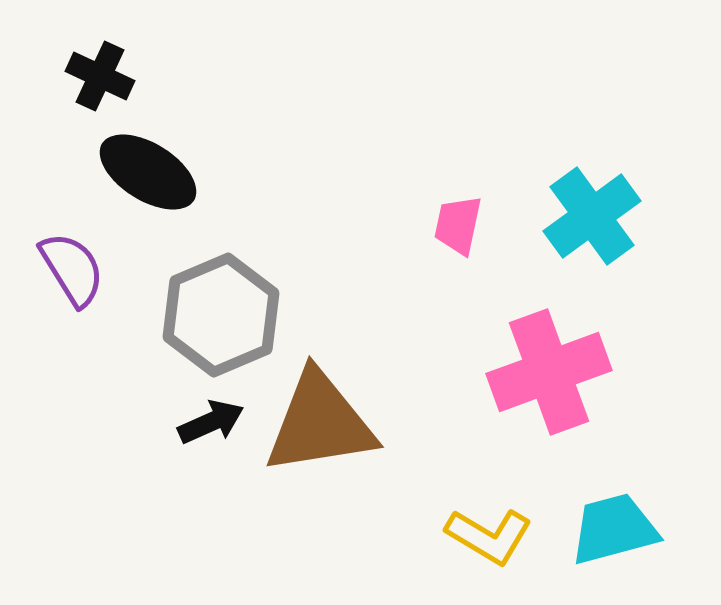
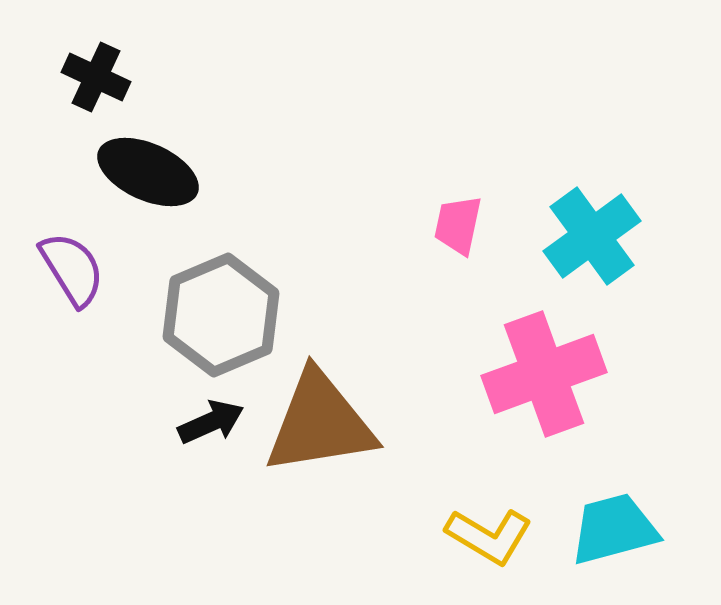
black cross: moved 4 px left, 1 px down
black ellipse: rotated 8 degrees counterclockwise
cyan cross: moved 20 px down
pink cross: moved 5 px left, 2 px down
